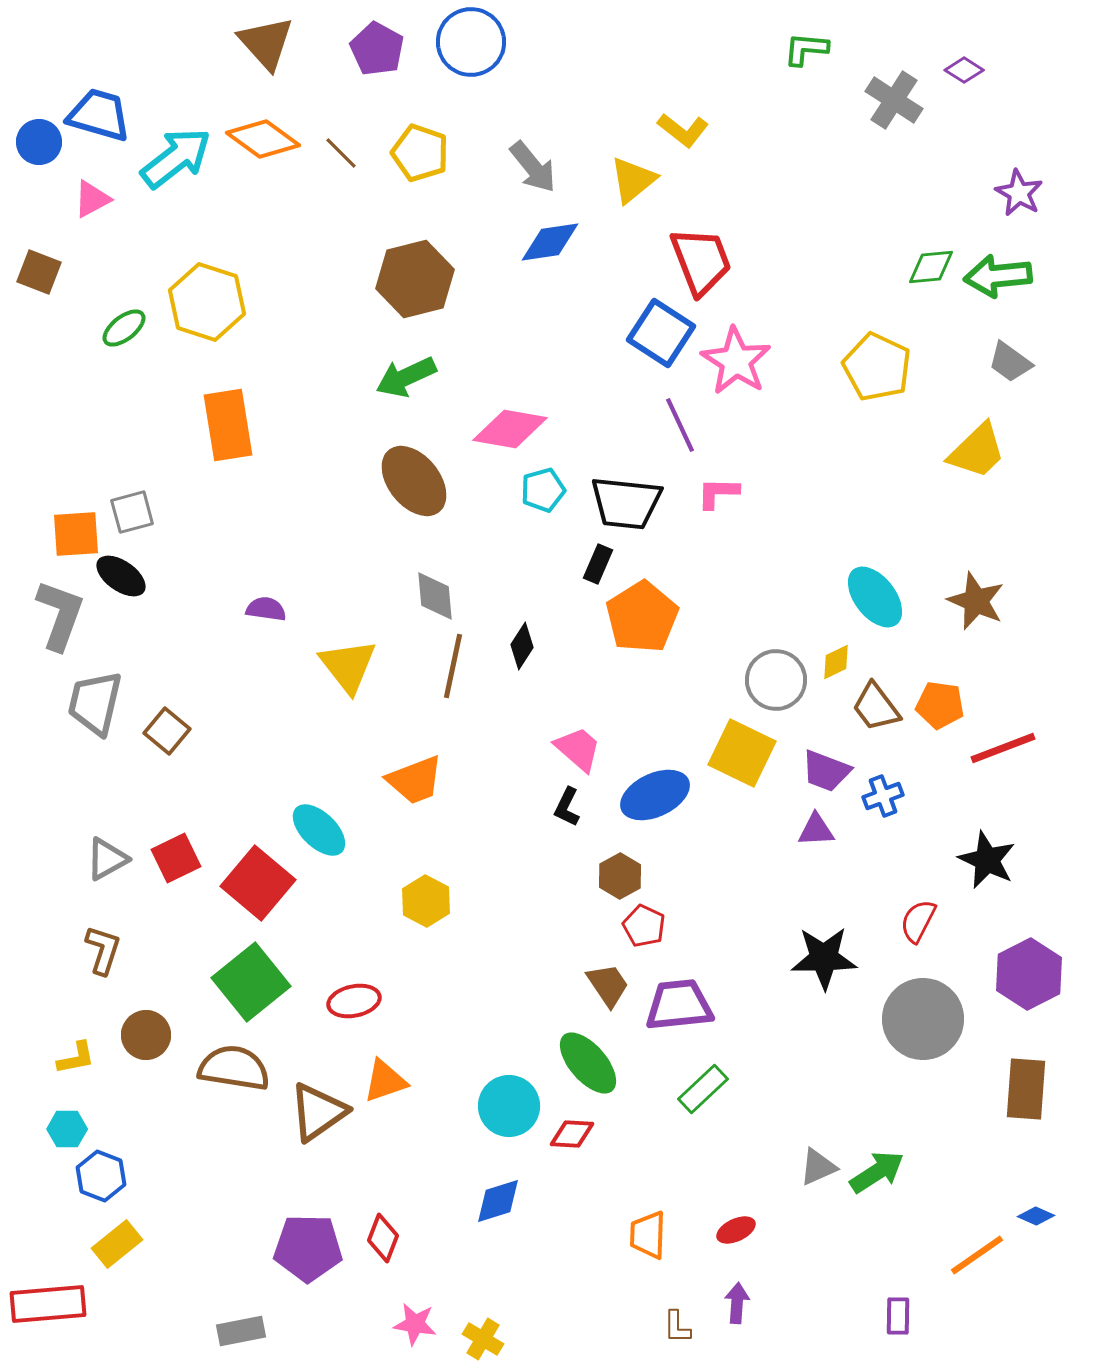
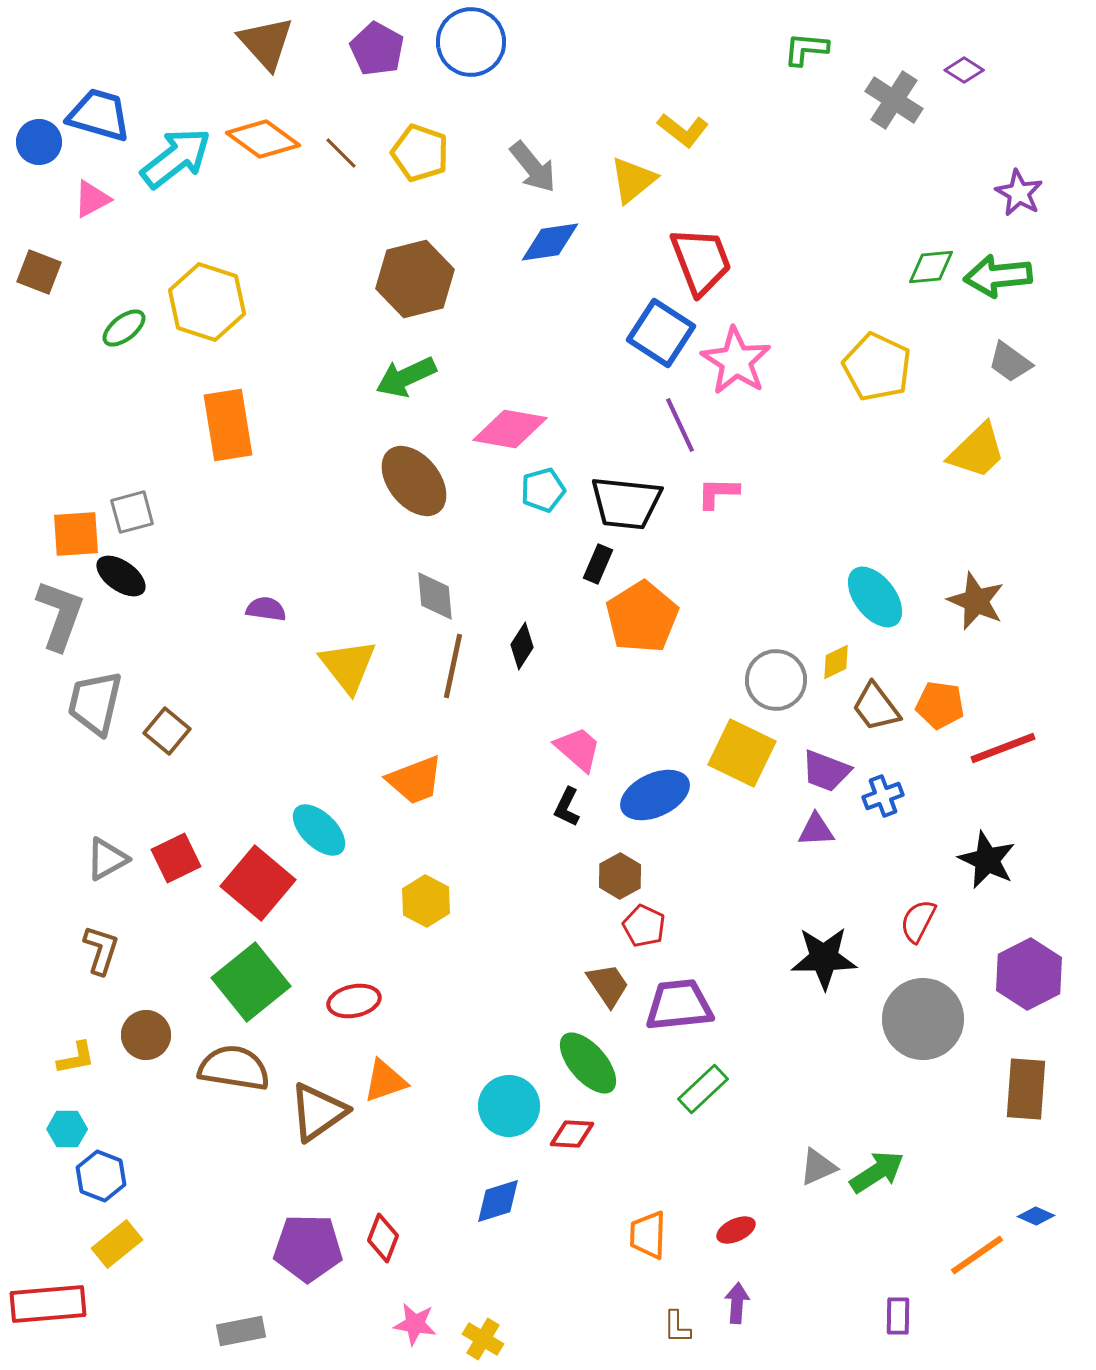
brown L-shape at (103, 950): moved 2 px left
